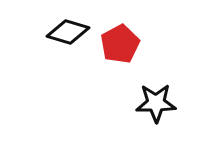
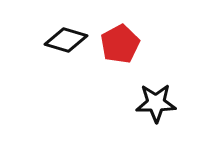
black diamond: moved 2 px left, 8 px down
